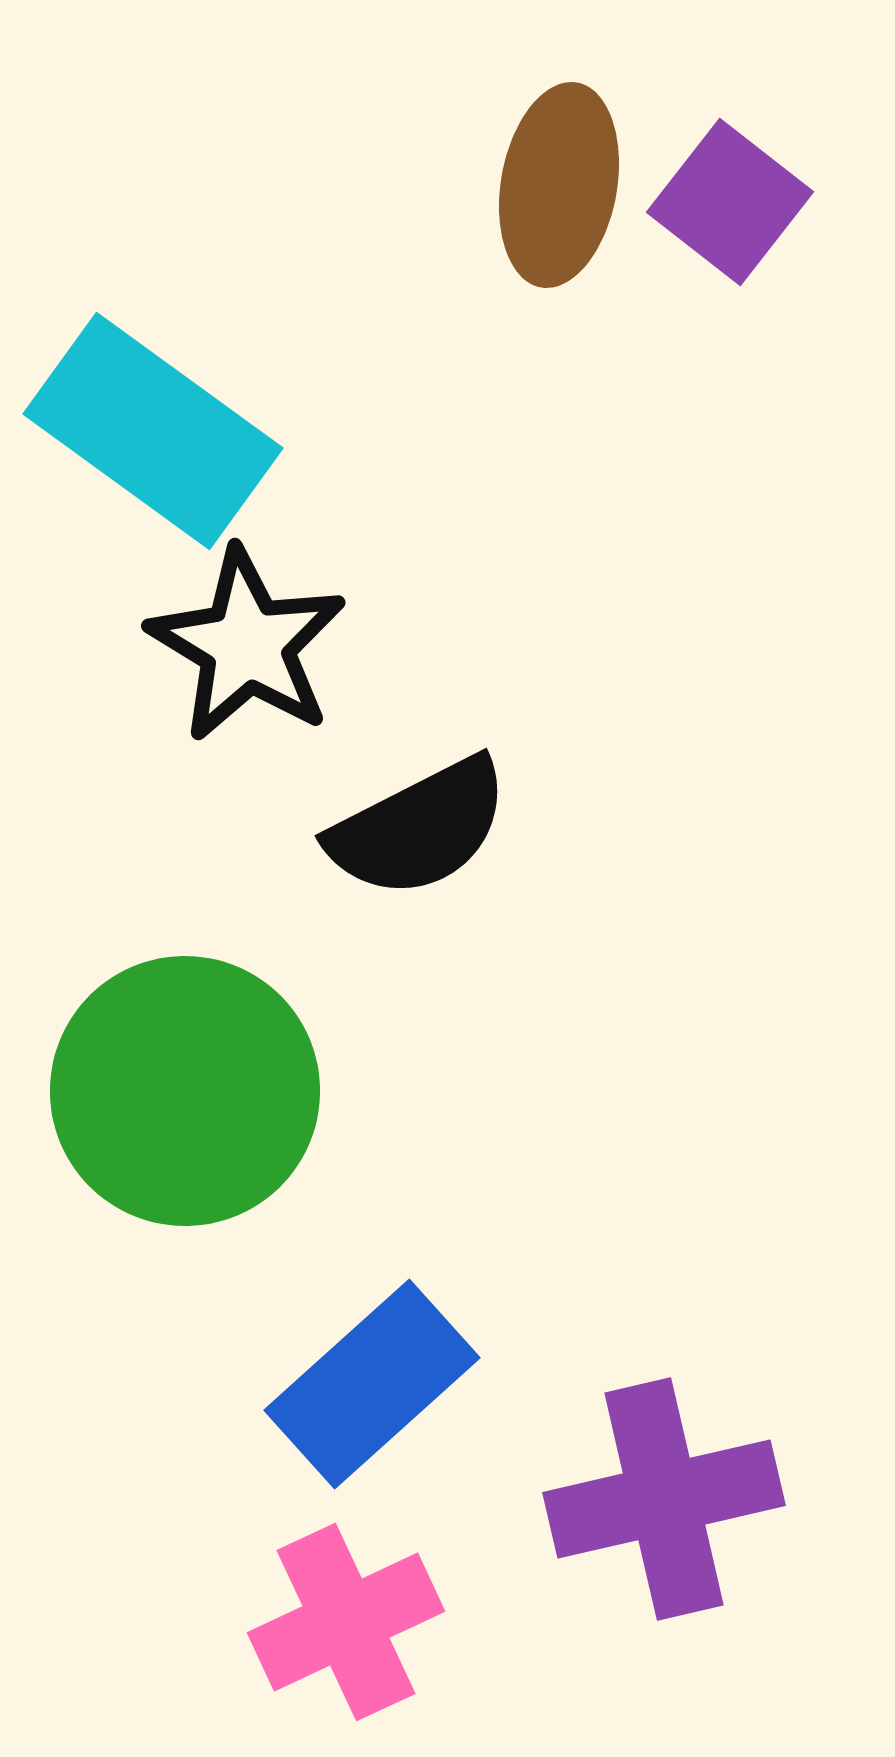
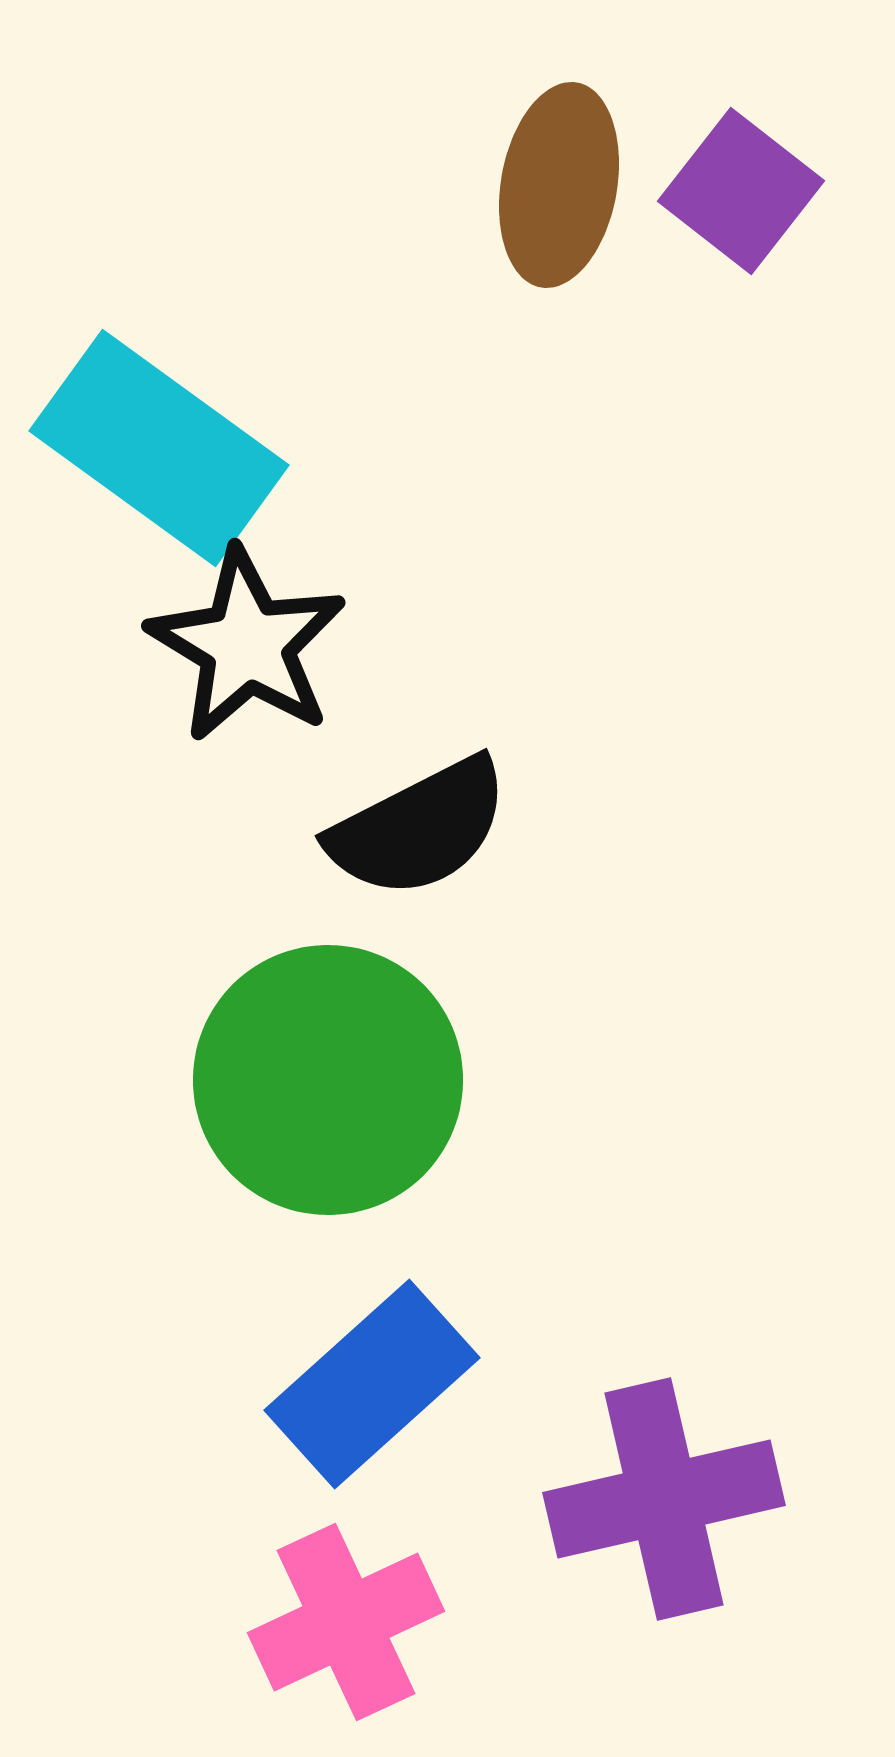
purple square: moved 11 px right, 11 px up
cyan rectangle: moved 6 px right, 17 px down
green circle: moved 143 px right, 11 px up
